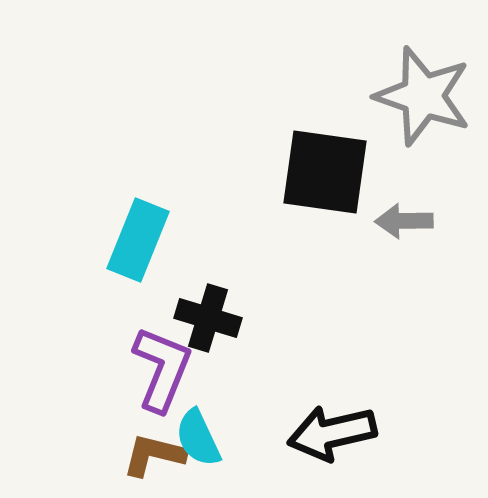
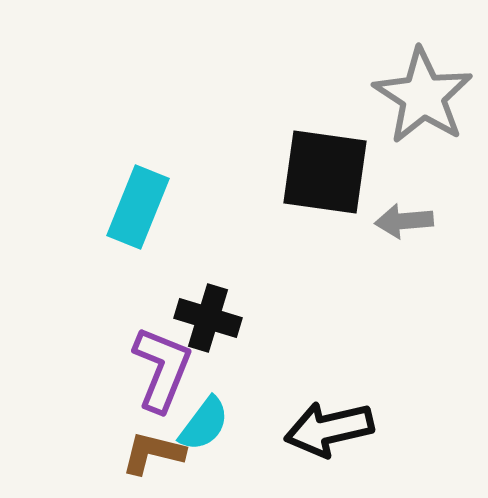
gray star: rotated 14 degrees clockwise
gray arrow: rotated 4 degrees counterclockwise
cyan rectangle: moved 33 px up
black arrow: moved 3 px left, 4 px up
cyan semicircle: moved 6 px right, 14 px up; rotated 118 degrees counterclockwise
brown L-shape: moved 1 px left, 2 px up
